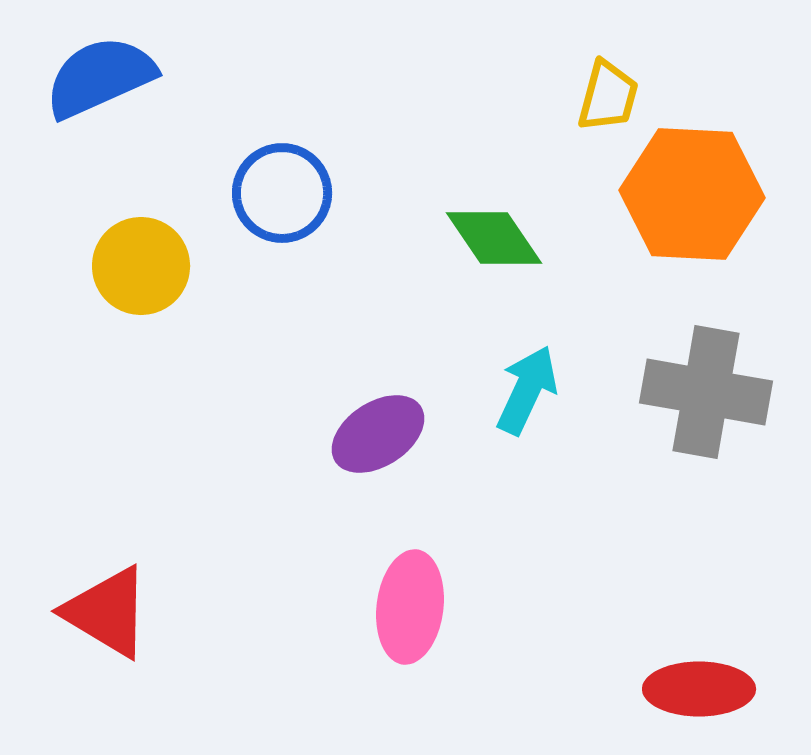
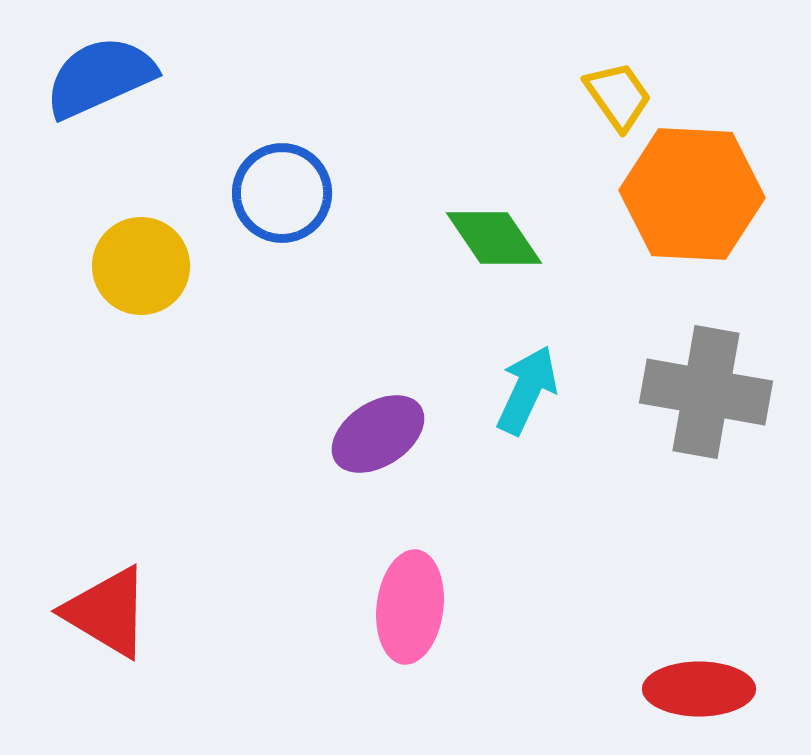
yellow trapezoid: moved 10 px right; rotated 50 degrees counterclockwise
